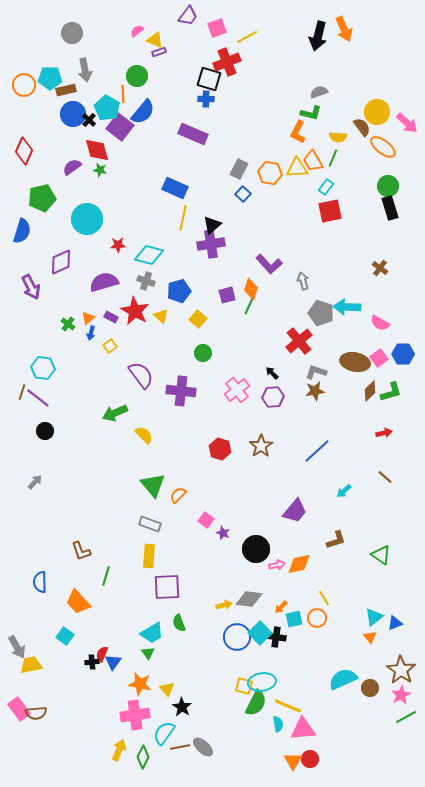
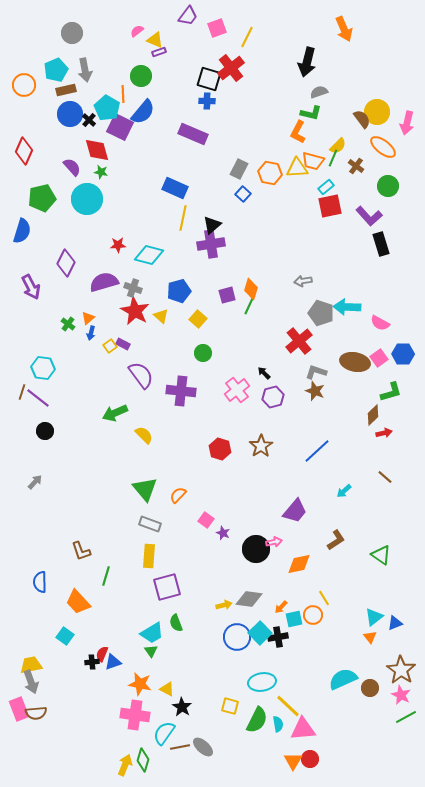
black arrow at (318, 36): moved 11 px left, 26 px down
yellow line at (247, 37): rotated 35 degrees counterclockwise
red cross at (227, 62): moved 4 px right, 6 px down; rotated 16 degrees counterclockwise
green circle at (137, 76): moved 4 px right
cyan pentagon at (50, 78): moved 6 px right, 8 px up; rotated 25 degrees counterclockwise
blue cross at (206, 99): moved 1 px right, 2 px down
blue circle at (73, 114): moved 3 px left
pink arrow at (407, 123): rotated 60 degrees clockwise
purple square at (120, 127): rotated 12 degrees counterclockwise
brown semicircle at (362, 127): moved 8 px up
yellow semicircle at (338, 137): moved 9 px down; rotated 48 degrees counterclockwise
orange trapezoid at (313, 161): rotated 45 degrees counterclockwise
purple semicircle at (72, 167): rotated 84 degrees clockwise
green star at (100, 170): moved 1 px right, 2 px down
cyan rectangle at (326, 187): rotated 14 degrees clockwise
black rectangle at (390, 208): moved 9 px left, 36 px down
red square at (330, 211): moved 5 px up
cyan circle at (87, 219): moved 20 px up
purple diamond at (61, 262): moved 5 px right, 1 px down; rotated 40 degrees counterclockwise
purple L-shape at (269, 264): moved 100 px right, 48 px up
brown cross at (380, 268): moved 24 px left, 102 px up
gray cross at (146, 281): moved 13 px left, 7 px down
gray arrow at (303, 281): rotated 84 degrees counterclockwise
purple rectangle at (111, 317): moved 12 px right, 27 px down
black arrow at (272, 373): moved 8 px left
brown star at (315, 391): rotated 30 degrees clockwise
brown diamond at (370, 391): moved 3 px right, 24 px down
purple hexagon at (273, 397): rotated 10 degrees counterclockwise
green triangle at (153, 485): moved 8 px left, 4 px down
brown L-shape at (336, 540): rotated 15 degrees counterclockwise
pink arrow at (277, 565): moved 3 px left, 23 px up
purple square at (167, 587): rotated 12 degrees counterclockwise
orange circle at (317, 618): moved 4 px left, 3 px up
green semicircle at (179, 623): moved 3 px left
black cross at (276, 637): moved 2 px right; rotated 18 degrees counterclockwise
gray arrow at (17, 647): moved 14 px right, 35 px down; rotated 10 degrees clockwise
green triangle at (148, 653): moved 3 px right, 2 px up
blue triangle at (113, 662): rotated 36 degrees clockwise
yellow square at (244, 686): moved 14 px left, 20 px down
yellow triangle at (167, 689): rotated 21 degrees counterclockwise
pink star at (401, 695): rotated 18 degrees counterclockwise
green semicircle at (256, 703): moved 1 px right, 17 px down
yellow line at (288, 706): rotated 20 degrees clockwise
pink rectangle at (19, 709): rotated 15 degrees clockwise
pink cross at (135, 715): rotated 16 degrees clockwise
yellow arrow at (119, 750): moved 6 px right, 15 px down
green diamond at (143, 757): moved 3 px down; rotated 10 degrees counterclockwise
